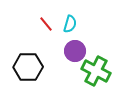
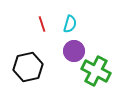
red line: moved 4 px left; rotated 21 degrees clockwise
purple circle: moved 1 px left
black hexagon: rotated 12 degrees counterclockwise
